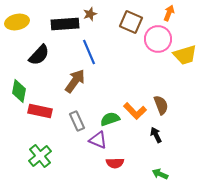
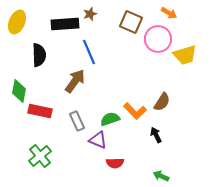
orange arrow: rotated 98 degrees clockwise
yellow ellipse: rotated 55 degrees counterclockwise
black semicircle: rotated 45 degrees counterclockwise
brown semicircle: moved 1 px right, 3 px up; rotated 54 degrees clockwise
green arrow: moved 1 px right, 2 px down
